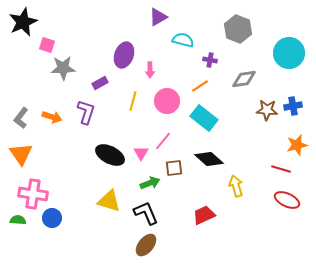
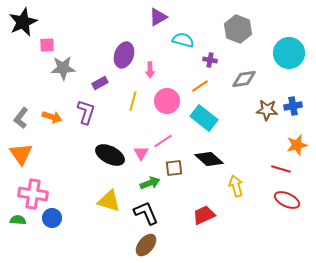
pink square: rotated 21 degrees counterclockwise
pink line: rotated 18 degrees clockwise
